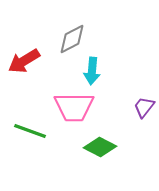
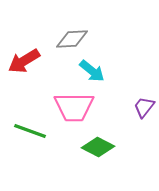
gray diamond: rotated 24 degrees clockwise
cyan arrow: rotated 56 degrees counterclockwise
green diamond: moved 2 px left
